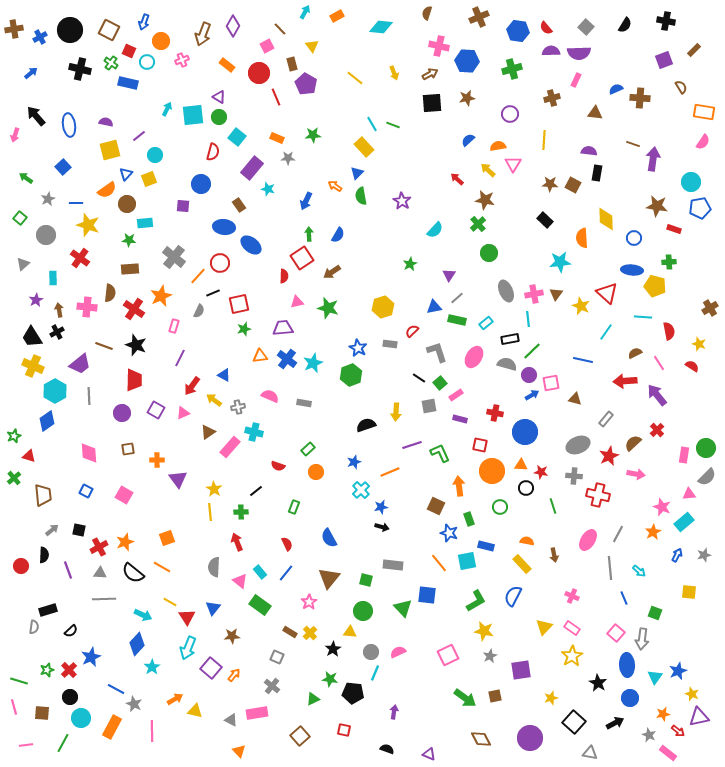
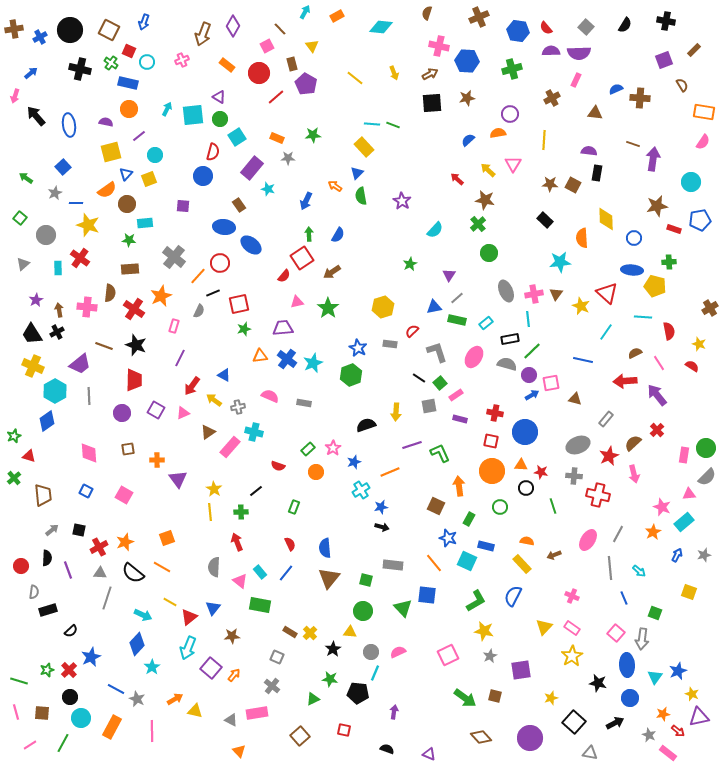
orange circle at (161, 41): moved 32 px left, 68 px down
brown semicircle at (681, 87): moved 1 px right, 2 px up
red line at (276, 97): rotated 72 degrees clockwise
brown cross at (552, 98): rotated 14 degrees counterclockwise
green circle at (219, 117): moved 1 px right, 2 px down
cyan line at (372, 124): rotated 56 degrees counterclockwise
pink arrow at (15, 135): moved 39 px up
cyan square at (237, 137): rotated 18 degrees clockwise
orange semicircle at (498, 146): moved 13 px up
yellow square at (110, 150): moved 1 px right, 2 px down
blue circle at (201, 184): moved 2 px right, 8 px up
gray star at (48, 199): moved 7 px right, 6 px up
brown star at (657, 206): rotated 20 degrees counterclockwise
blue pentagon at (700, 208): moved 12 px down
red semicircle at (284, 276): rotated 40 degrees clockwise
cyan rectangle at (53, 278): moved 5 px right, 10 px up
green star at (328, 308): rotated 20 degrees clockwise
black trapezoid at (32, 337): moved 3 px up
red square at (480, 445): moved 11 px right, 4 px up
pink arrow at (636, 474): moved 2 px left; rotated 66 degrees clockwise
cyan cross at (361, 490): rotated 12 degrees clockwise
green rectangle at (469, 519): rotated 48 degrees clockwise
blue star at (449, 533): moved 1 px left, 5 px down
blue semicircle at (329, 538): moved 4 px left, 10 px down; rotated 24 degrees clockwise
red semicircle at (287, 544): moved 3 px right
black semicircle at (44, 555): moved 3 px right, 3 px down
brown arrow at (554, 555): rotated 80 degrees clockwise
cyan square at (467, 561): rotated 36 degrees clockwise
orange line at (439, 563): moved 5 px left
yellow square at (689, 592): rotated 14 degrees clockwise
gray line at (104, 599): moved 3 px right, 1 px up; rotated 70 degrees counterclockwise
pink star at (309, 602): moved 24 px right, 154 px up
green rectangle at (260, 605): rotated 25 degrees counterclockwise
red triangle at (187, 617): moved 2 px right; rotated 24 degrees clockwise
gray semicircle at (34, 627): moved 35 px up
black star at (598, 683): rotated 18 degrees counterclockwise
black pentagon at (353, 693): moved 5 px right
brown square at (495, 696): rotated 24 degrees clockwise
gray star at (134, 704): moved 3 px right, 5 px up
pink line at (14, 707): moved 2 px right, 5 px down
brown diamond at (481, 739): moved 2 px up; rotated 15 degrees counterclockwise
pink line at (26, 745): moved 4 px right; rotated 24 degrees counterclockwise
